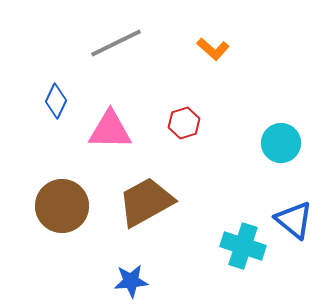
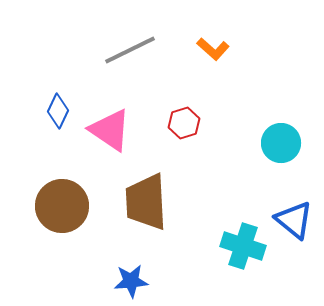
gray line: moved 14 px right, 7 px down
blue diamond: moved 2 px right, 10 px down
pink triangle: rotated 33 degrees clockwise
brown trapezoid: rotated 64 degrees counterclockwise
